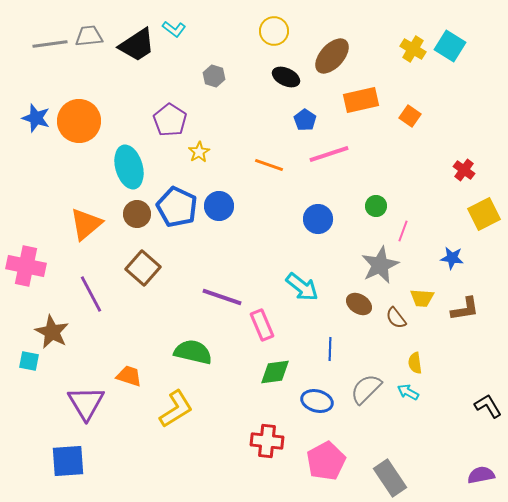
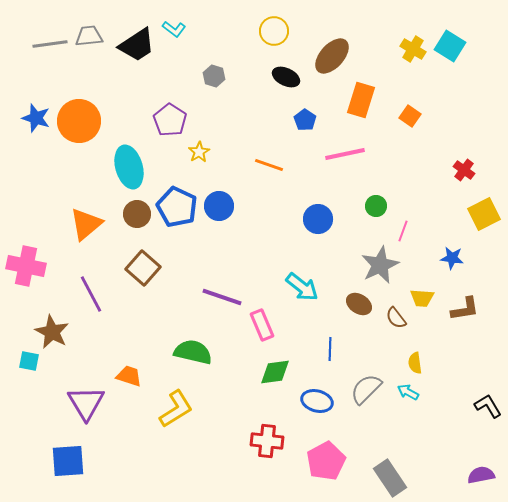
orange rectangle at (361, 100): rotated 60 degrees counterclockwise
pink line at (329, 154): moved 16 px right; rotated 6 degrees clockwise
